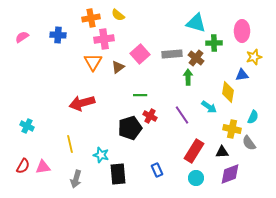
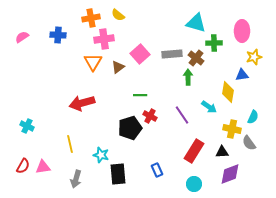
cyan circle: moved 2 px left, 6 px down
